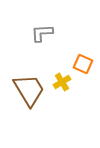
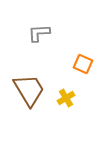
gray L-shape: moved 3 px left
yellow cross: moved 4 px right, 16 px down
